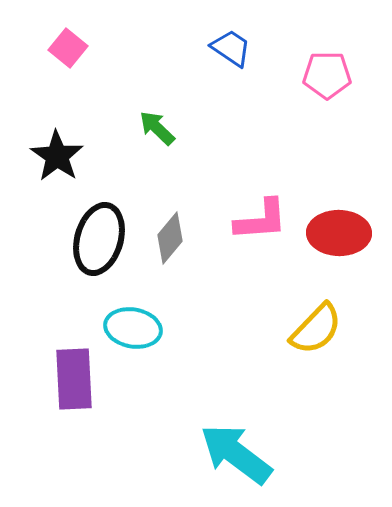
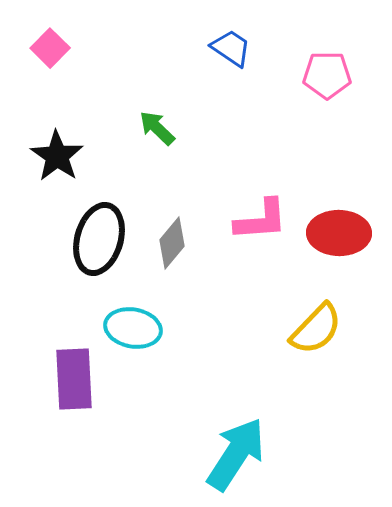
pink square: moved 18 px left; rotated 6 degrees clockwise
gray diamond: moved 2 px right, 5 px down
cyan arrow: rotated 86 degrees clockwise
